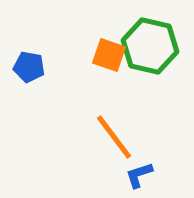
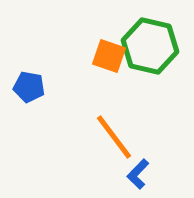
orange square: moved 1 px down
blue pentagon: moved 20 px down
blue L-shape: moved 1 px left, 1 px up; rotated 28 degrees counterclockwise
